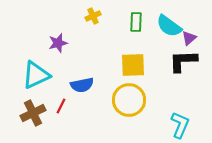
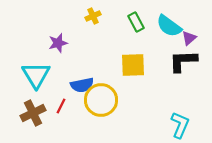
green rectangle: rotated 30 degrees counterclockwise
cyan triangle: rotated 36 degrees counterclockwise
yellow circle: moved 28 px left
